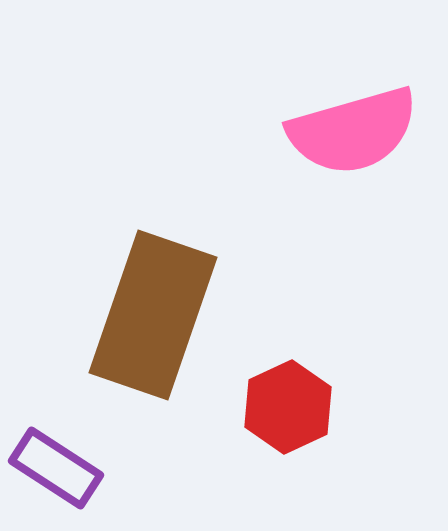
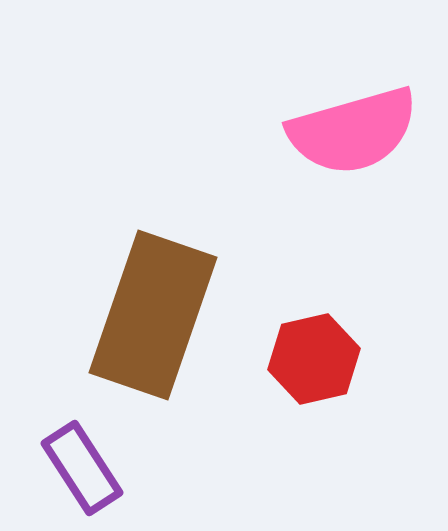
red hexagon: moved 26 px right, 48 px up; rotated 12 degrees clockwise
purple rectangle: moved 26 px right; rotated 24 degrees clockwise
